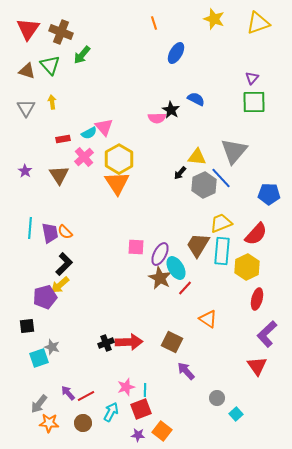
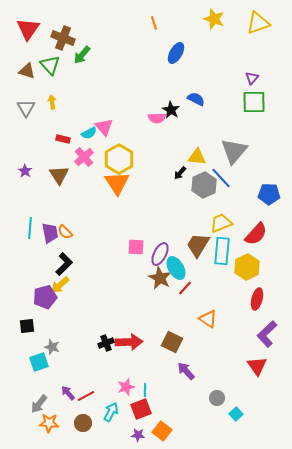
brown cross at (61, 32): moved 2 px right, 6 px down
red rectangle at (63, 139): rotated 24 degrees clockwise
cyan square at (39, 358): moved 4 px down
